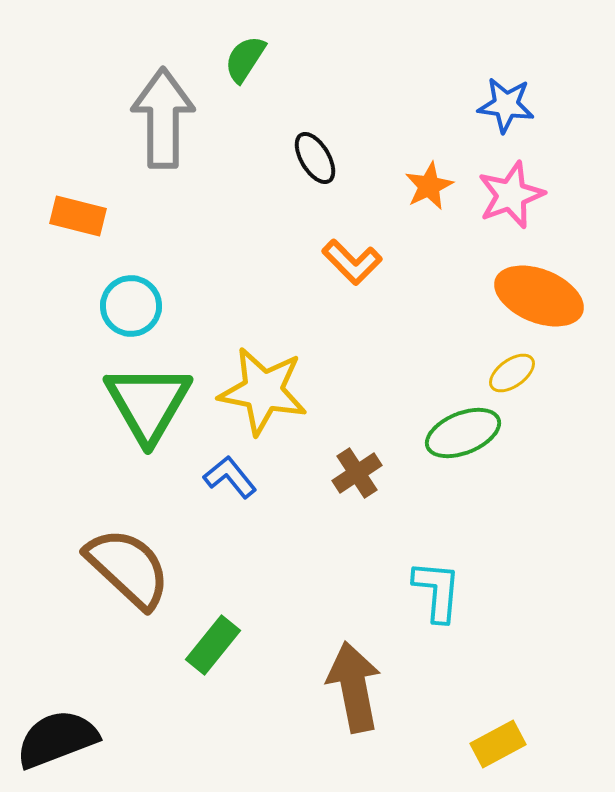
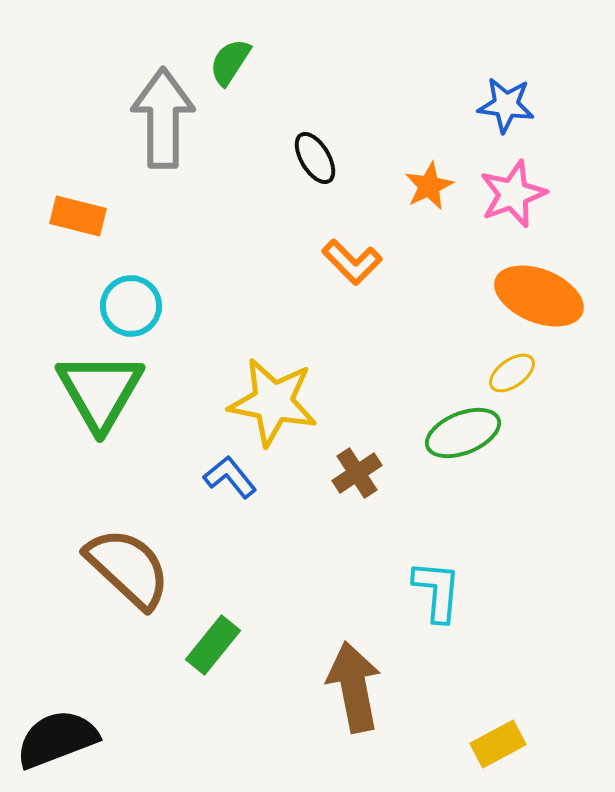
green semicircle: moved 15 px left, 3 px down
pink star: moved 2 px right, 1 px up
yellow star: moved 10 px right, 11 px down
green triangle: moved 48 px left, 12 px up
